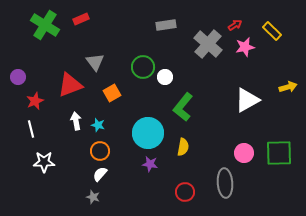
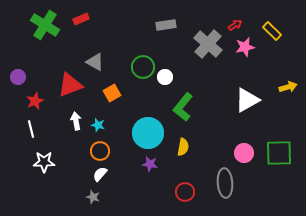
gray triangle: rotated 24 degrees counterclockwise
